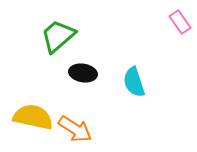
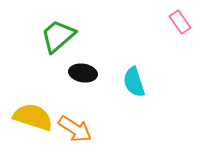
yellow semicircle: rotated 6 degrees clockwise
